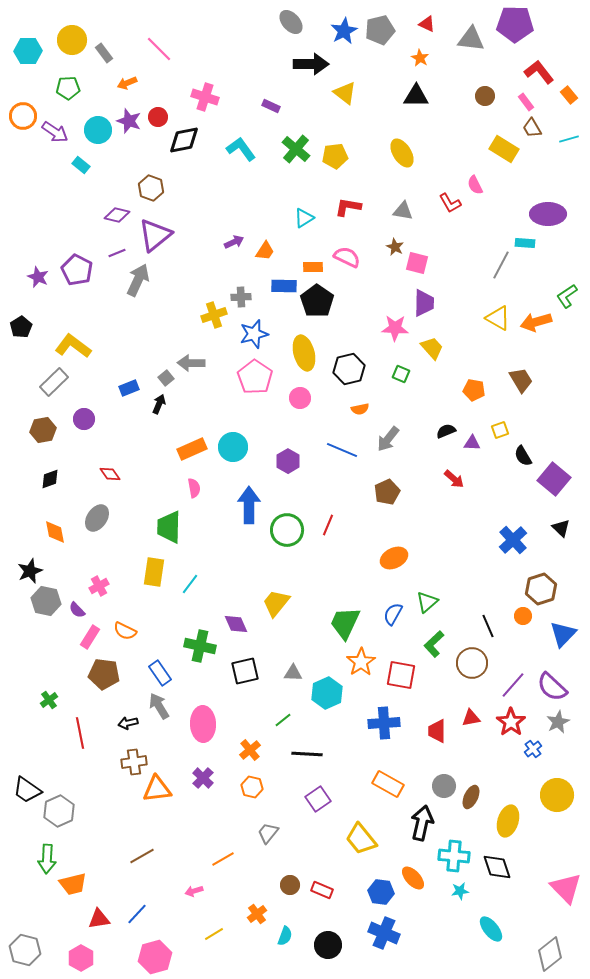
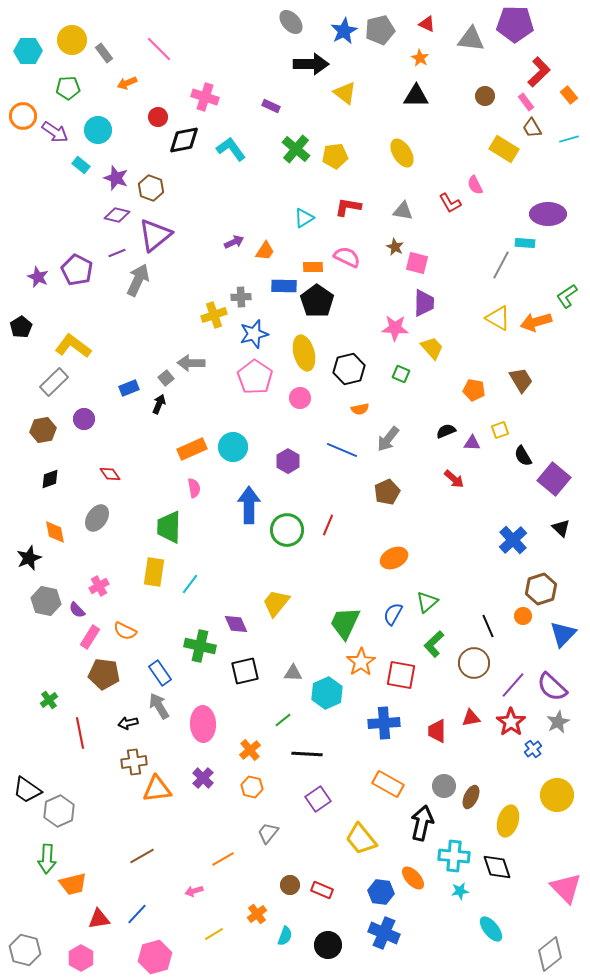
red L-shape at (539, 72): rotated 84 degrees clockwise
purple star at (129, 121): moved 13 px left, 57 px down
cyan L-shape at (241, 149): moved 10 px left
black star at (30, 571): moved 1 px left, 13 px up
brown circle at (472, 663): moved 2 px right
